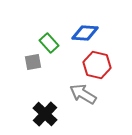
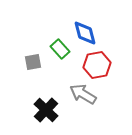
blue diamond: rotated 72 degrees clockwise
green rectangle: moved 11 px right, 6 px down
red hexagon: rotated 24 degrees counterclockwise
black cross: moved 1 px right, 4 px up
